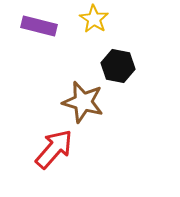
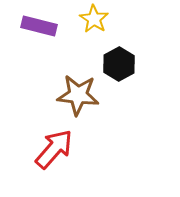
black hexagon: moved 1 px right, 2 px up; rotated 20 degrees clockwise
brown star: moved 5 px left, 7 px up; rotated 9 degrees counterclockwise
